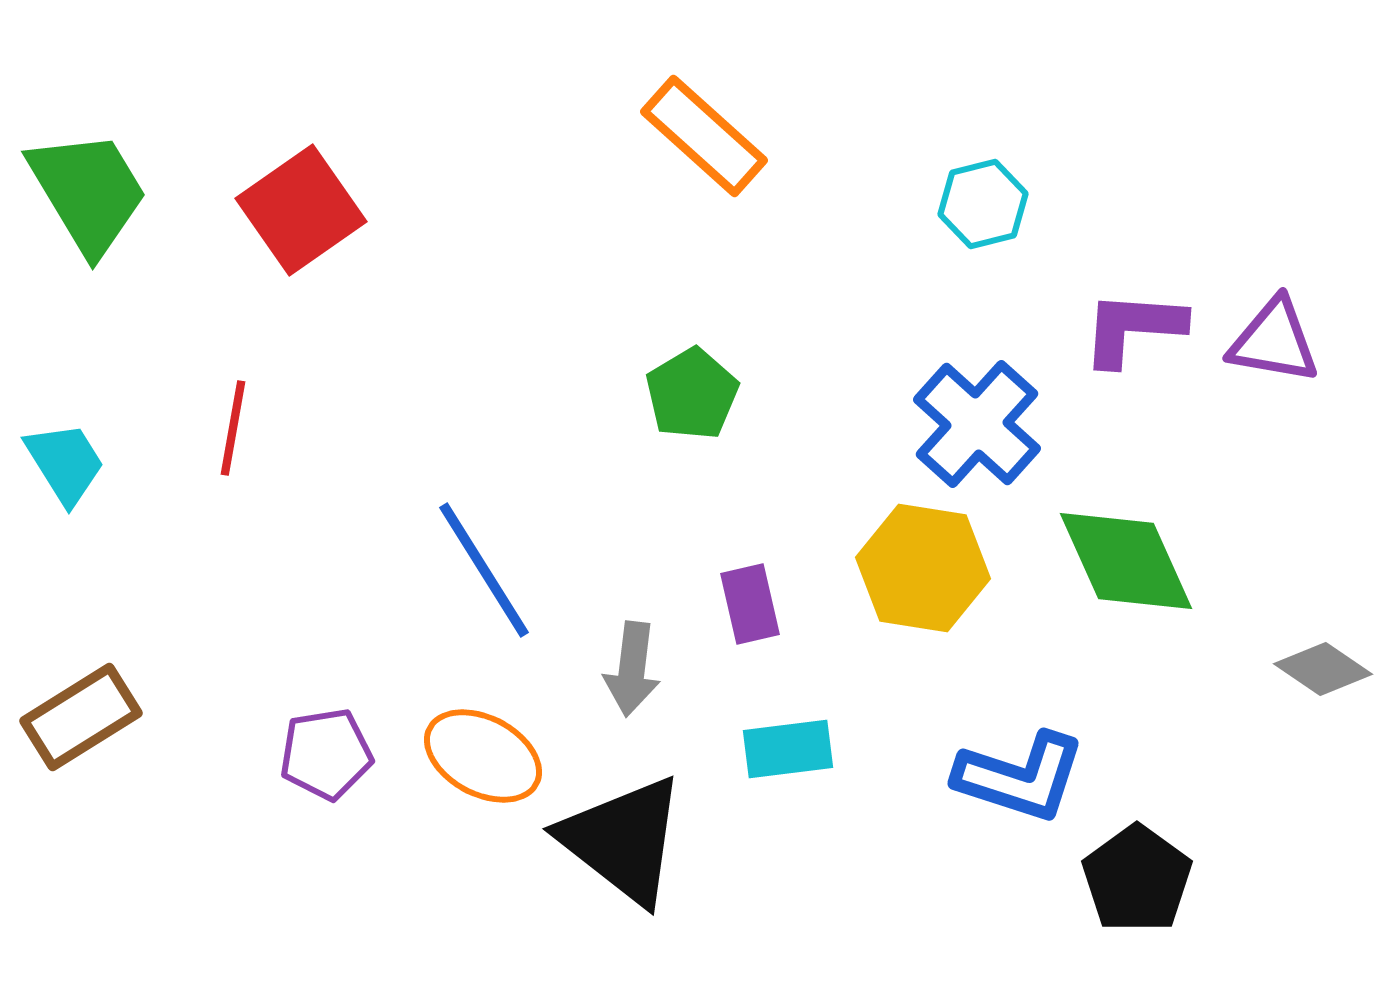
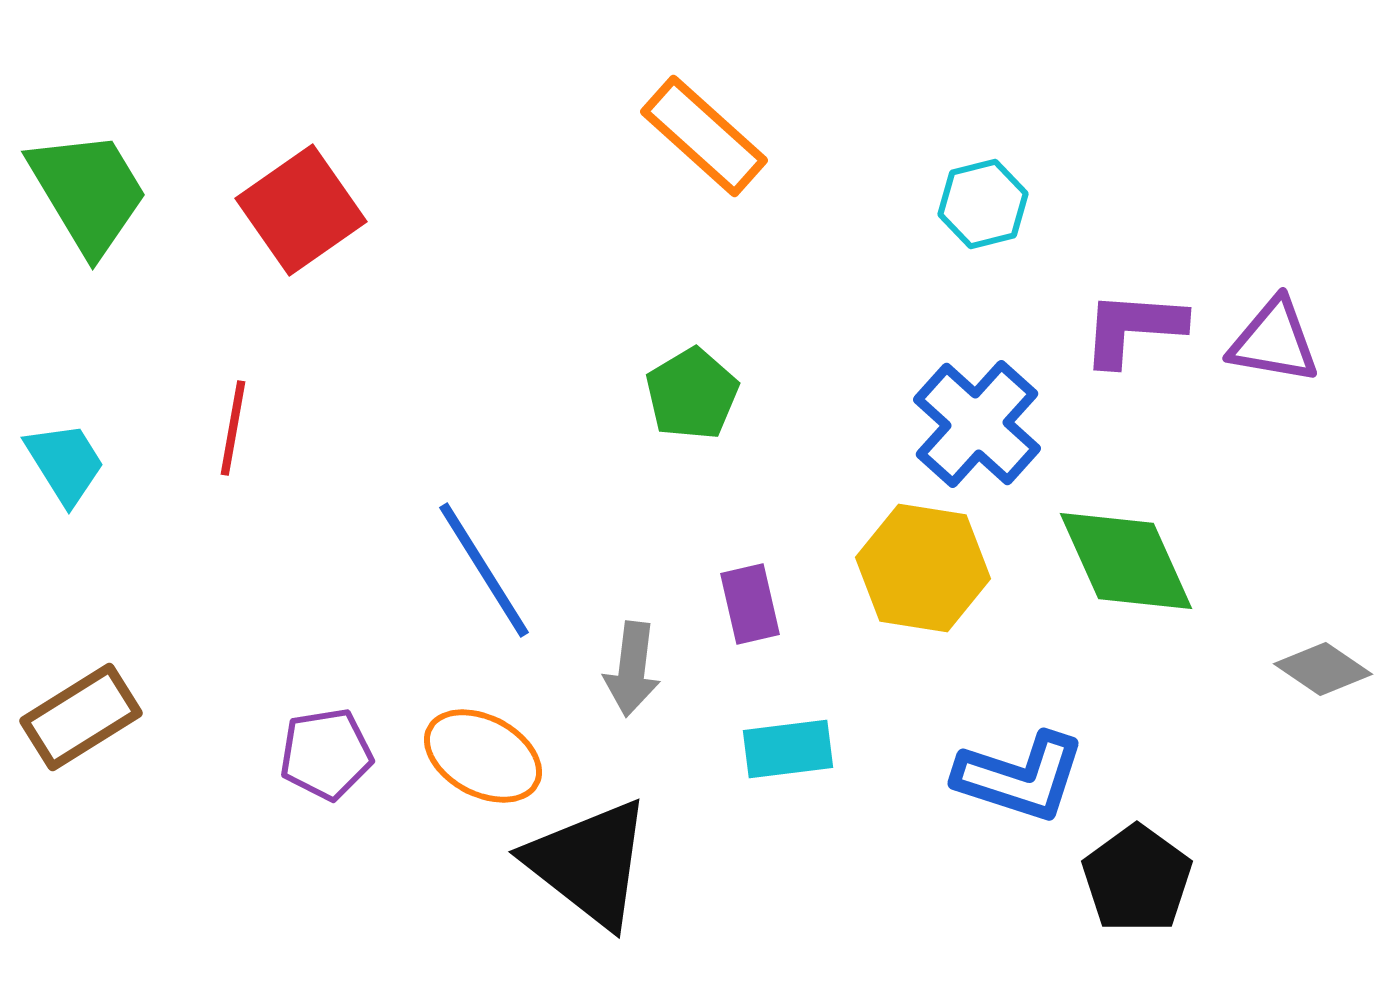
black triangle: moved 34 px left, 23 px down
